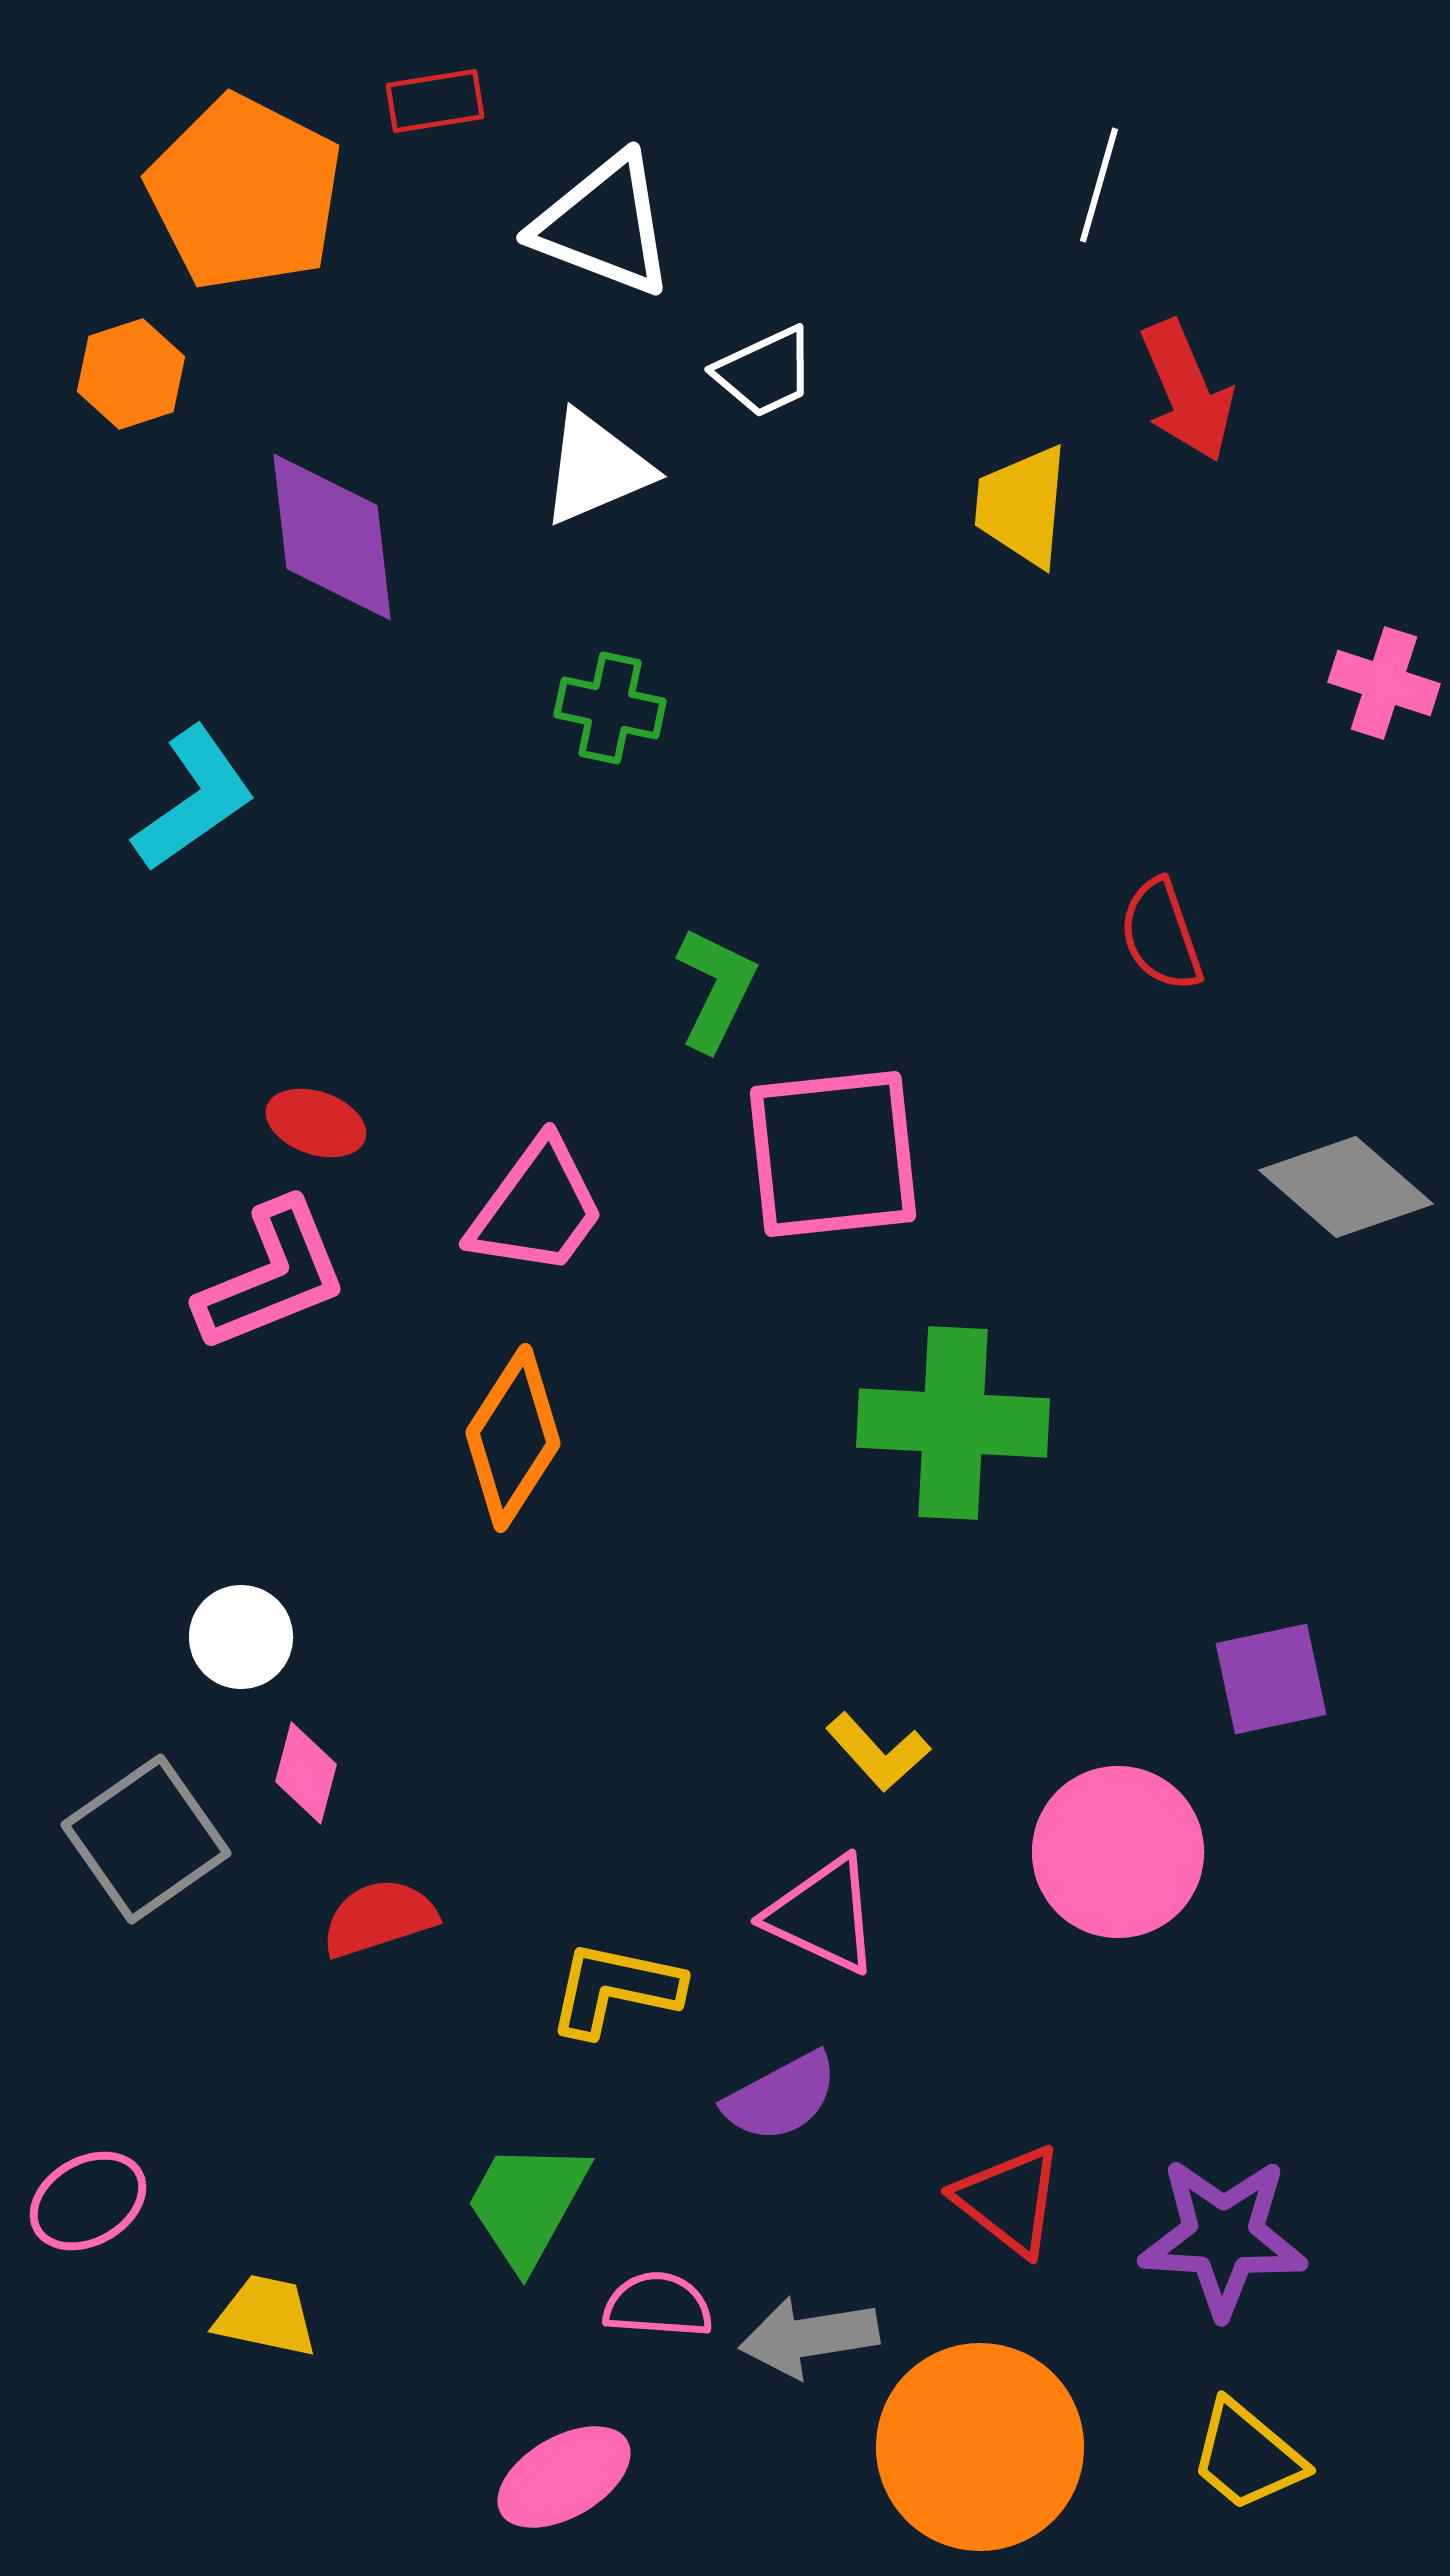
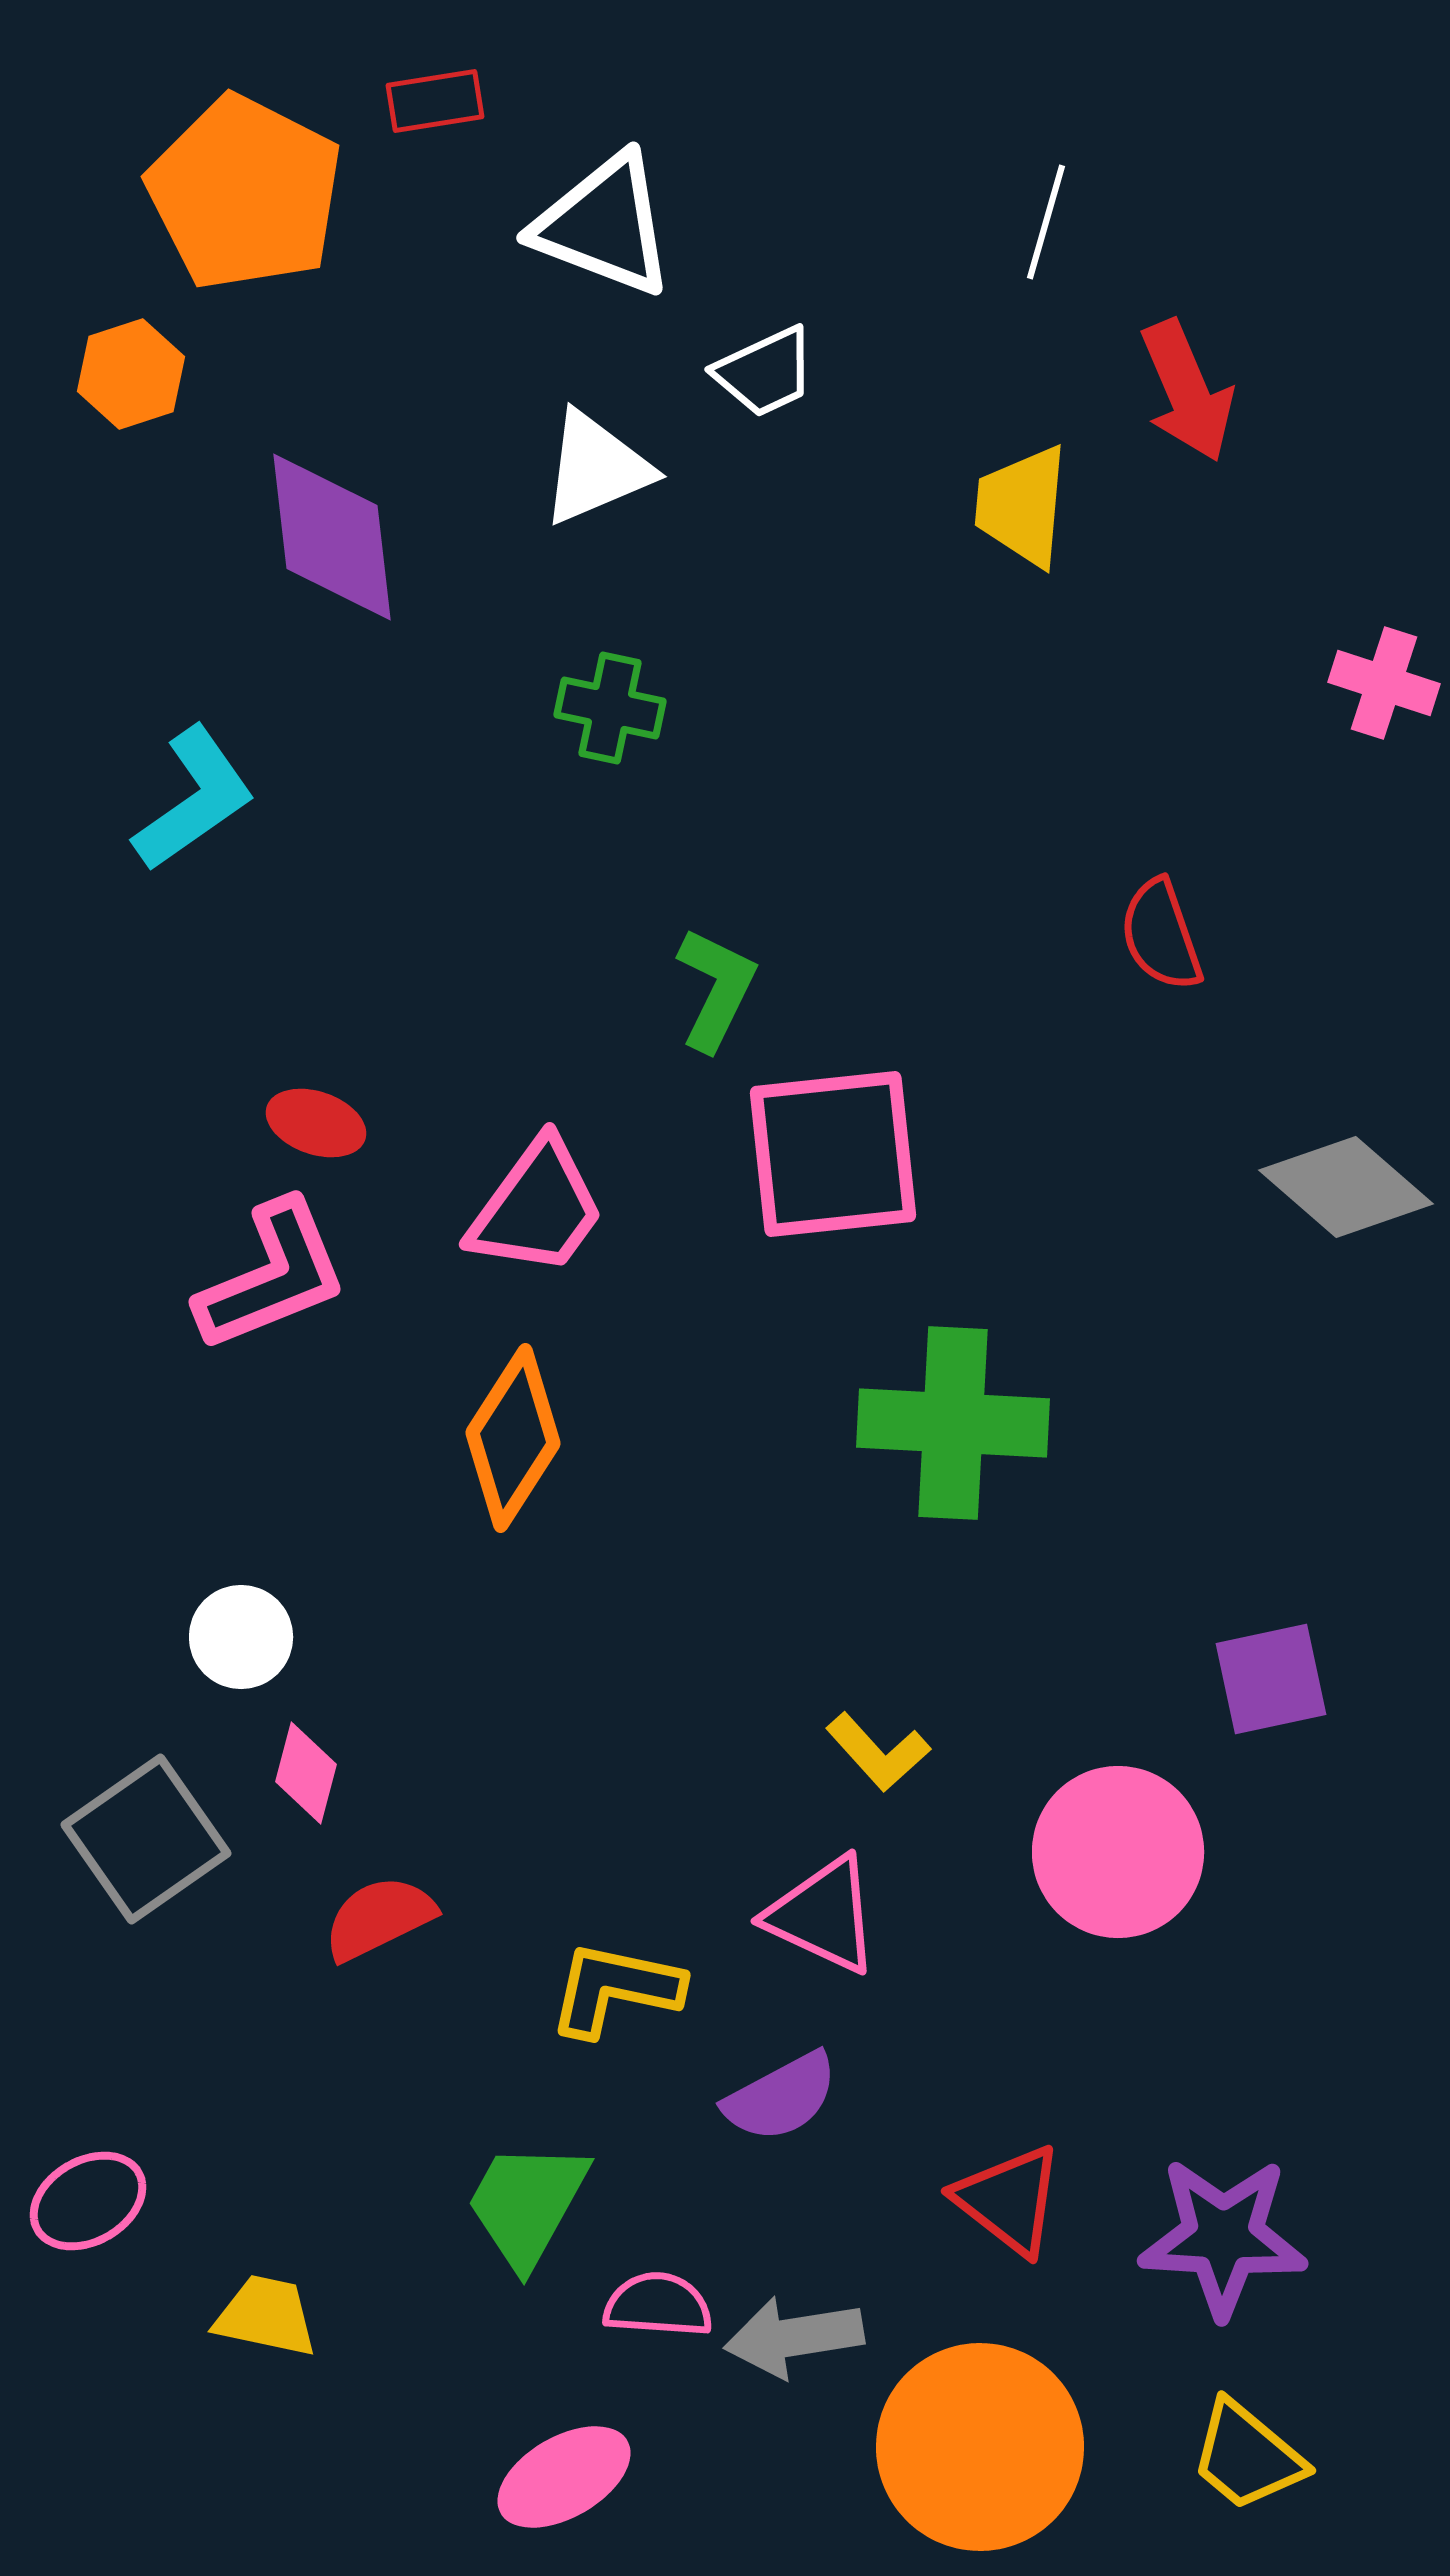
white line at (1099, 185): moved 53 px left, 37 px down
red semicircle at (379, 1918): rotated 8 degrees counterclockwise
gray arrow at (809, 2337): moved 15 px left
